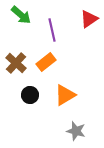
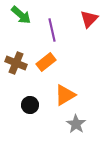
red triangle: rotated 12 degrees counterclockwise
brown cross: rotated 20 degrees counterclockwise
black circle: moved 10 px down
gray star: moved 7 px up; rotated 18 degrees clockwise
